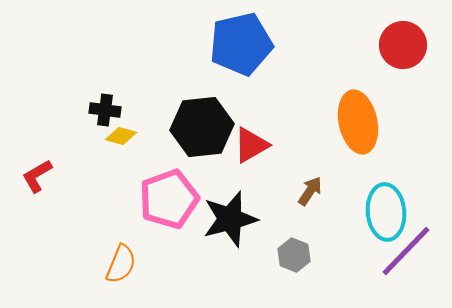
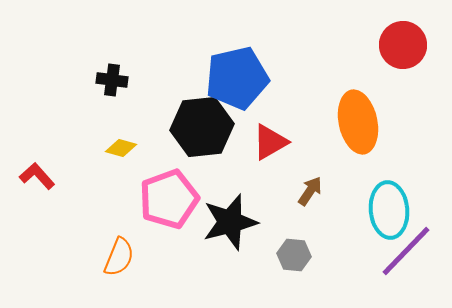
blue pentagon: moved 4 px left, 34 px down
black cross: moved 7 px right, 30 px up
yellow diamond: moved 12 px down
red triangle: moved 19 px right, 3 px up
red L-shape: rotated 78 degrees clockwise
cyan ellipse: moved 3 px right, 2 px up
black star: moved 3 px down
gray hexagon: rotated 16 degrees counterclockwise
orange semicircle: moved 2 px left, 7 px up
